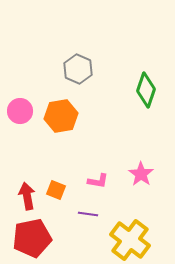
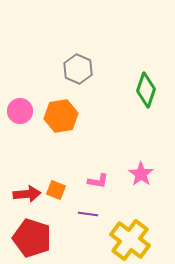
red arrow: moved 2 px up; rotated 96 degrees clockwise
red pentagon: rotated 30 degrees clockwise
